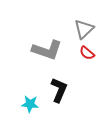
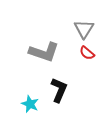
gray triangle: rotated 15 degrees counterclockwise
gray L-shape: moved 3 px left, 2 px down
cyan star: rotated 18 degrees clockwise
